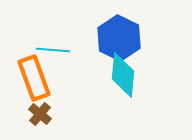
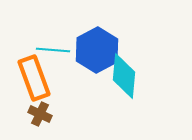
blue hexagon: moved 22 px left, 12 px down; rotated 6 degrees clockwise
cyan diamond: moved 1 px right, 1 px down
brown cross: rotated 15 degrees counterclockwise
